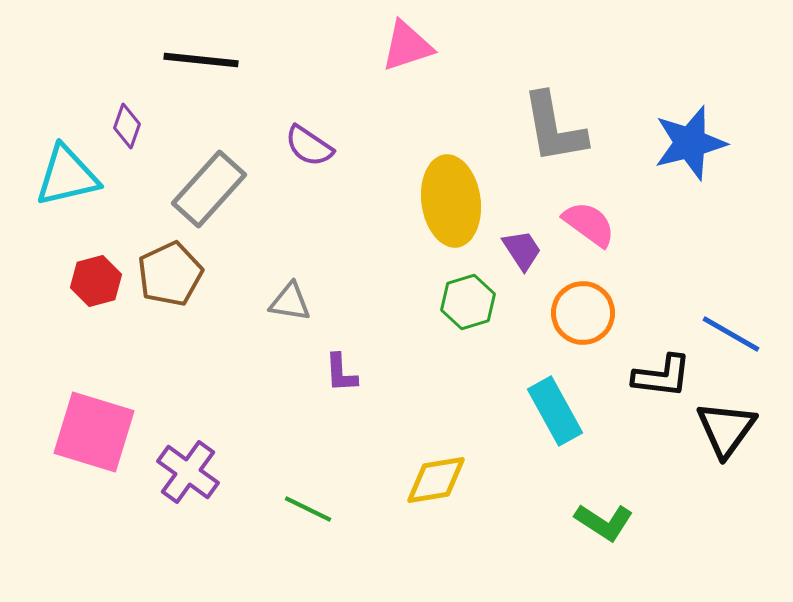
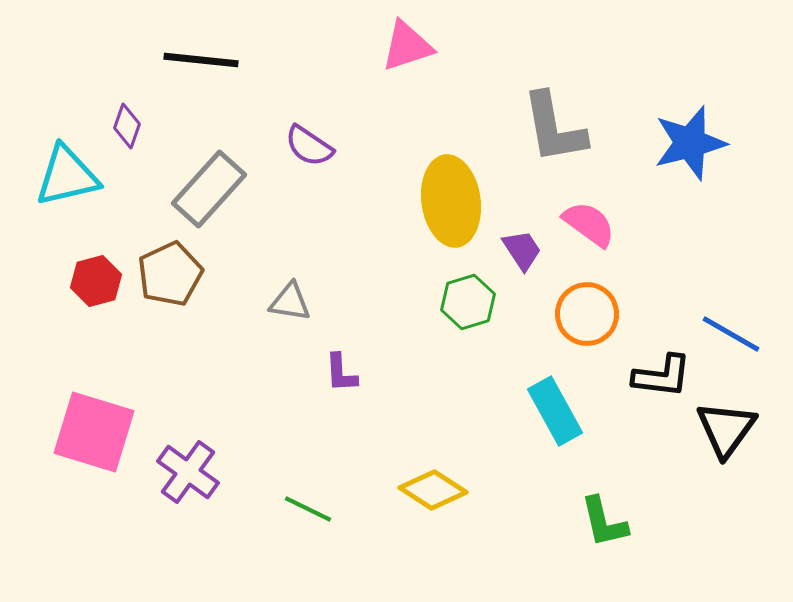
orange circle: moved 4 px right, 1 px down
yellow diamond: moved 3 px left, 10 px down; rotated 42 degrees clockwise
green L-shape: rotated 44 degrees clockwise
